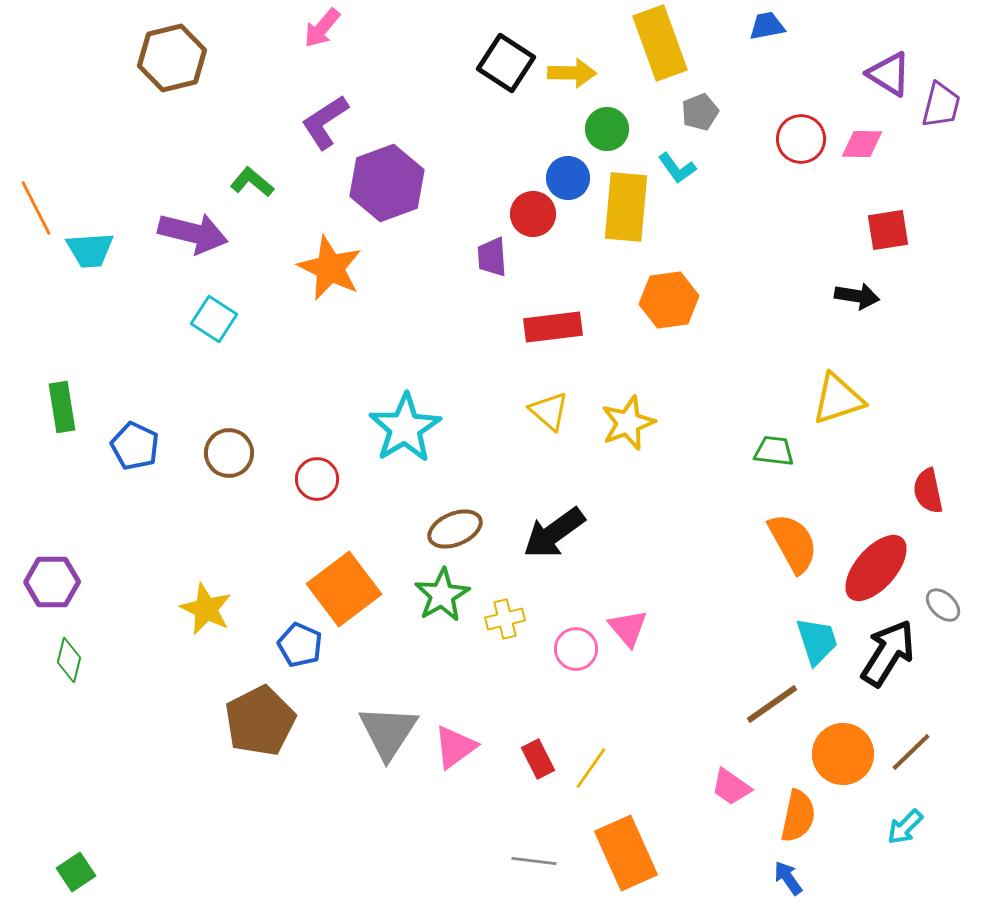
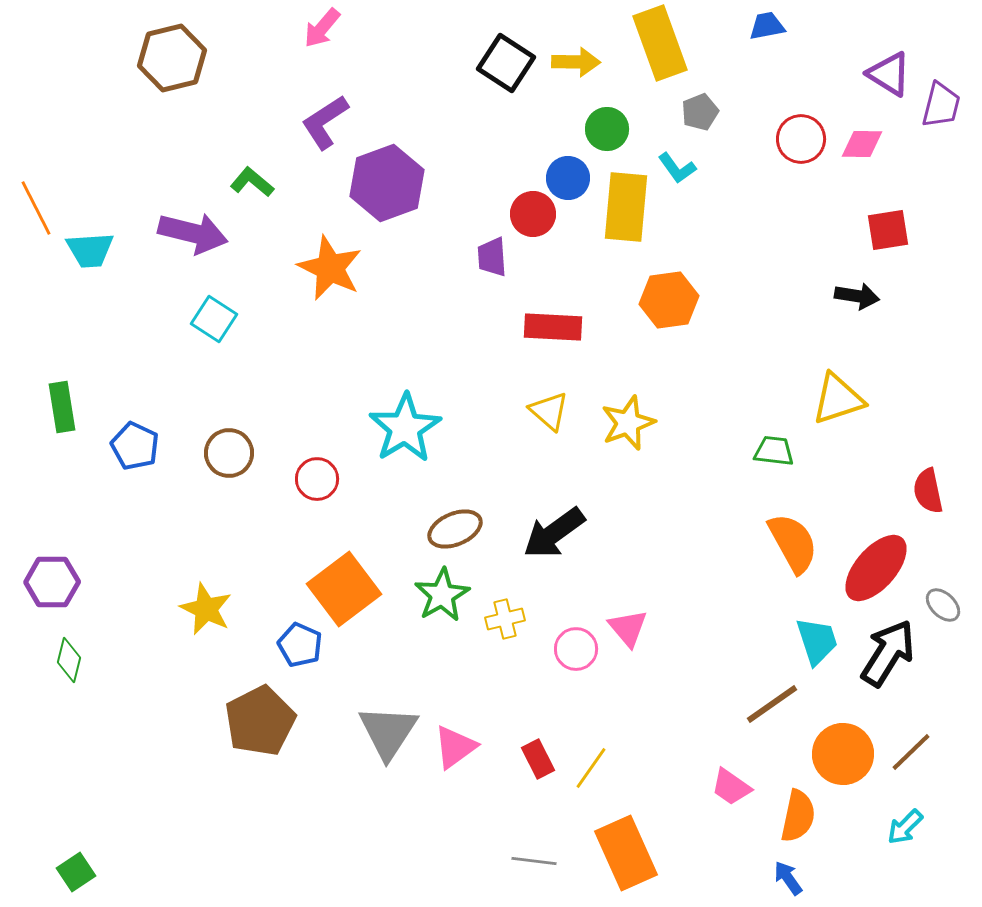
yellow arrow at (572, 73): moved 4 px right, 11 px up
red rectangle at (553, 327): rotated 10 degrees clockwise
